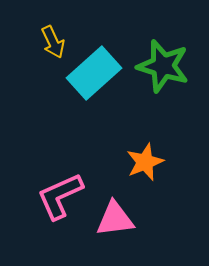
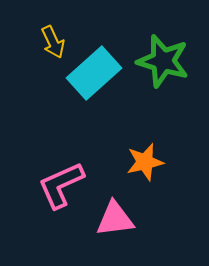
green star: moved 5 px up
orange star: rotated 9 degrees clockwise
pink L-shape: moved 1 px right, 11 px up
